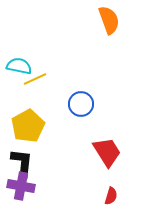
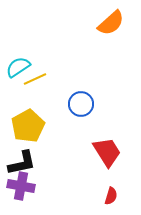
orange semicircle: moved 2 px right, 3 px down; rotated 68 degrees clockwise
cyan semicircle: moved 1 px left, 1 px down; rotated 45 degrees counterclockwise
black L-shape: rotated 72 degrees clockwise
